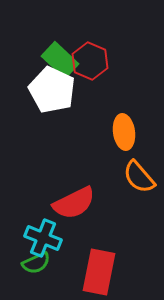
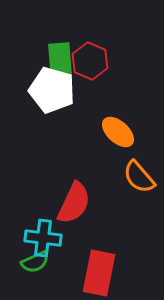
green rectangle: rotated 42 degrees clockwise
white pentagon: rotated 9 degrees counterclockwise
orange ellipse: moved 6 px left; rotated 40 degrees counterclockwise
red semicircle: rotated 39 degrees counterclockwise
cyan cross: rotated 15 degrees counterclockwise
green semicircle: moved 1 px left, 1 px up
red rectangle: moved 1 px down
